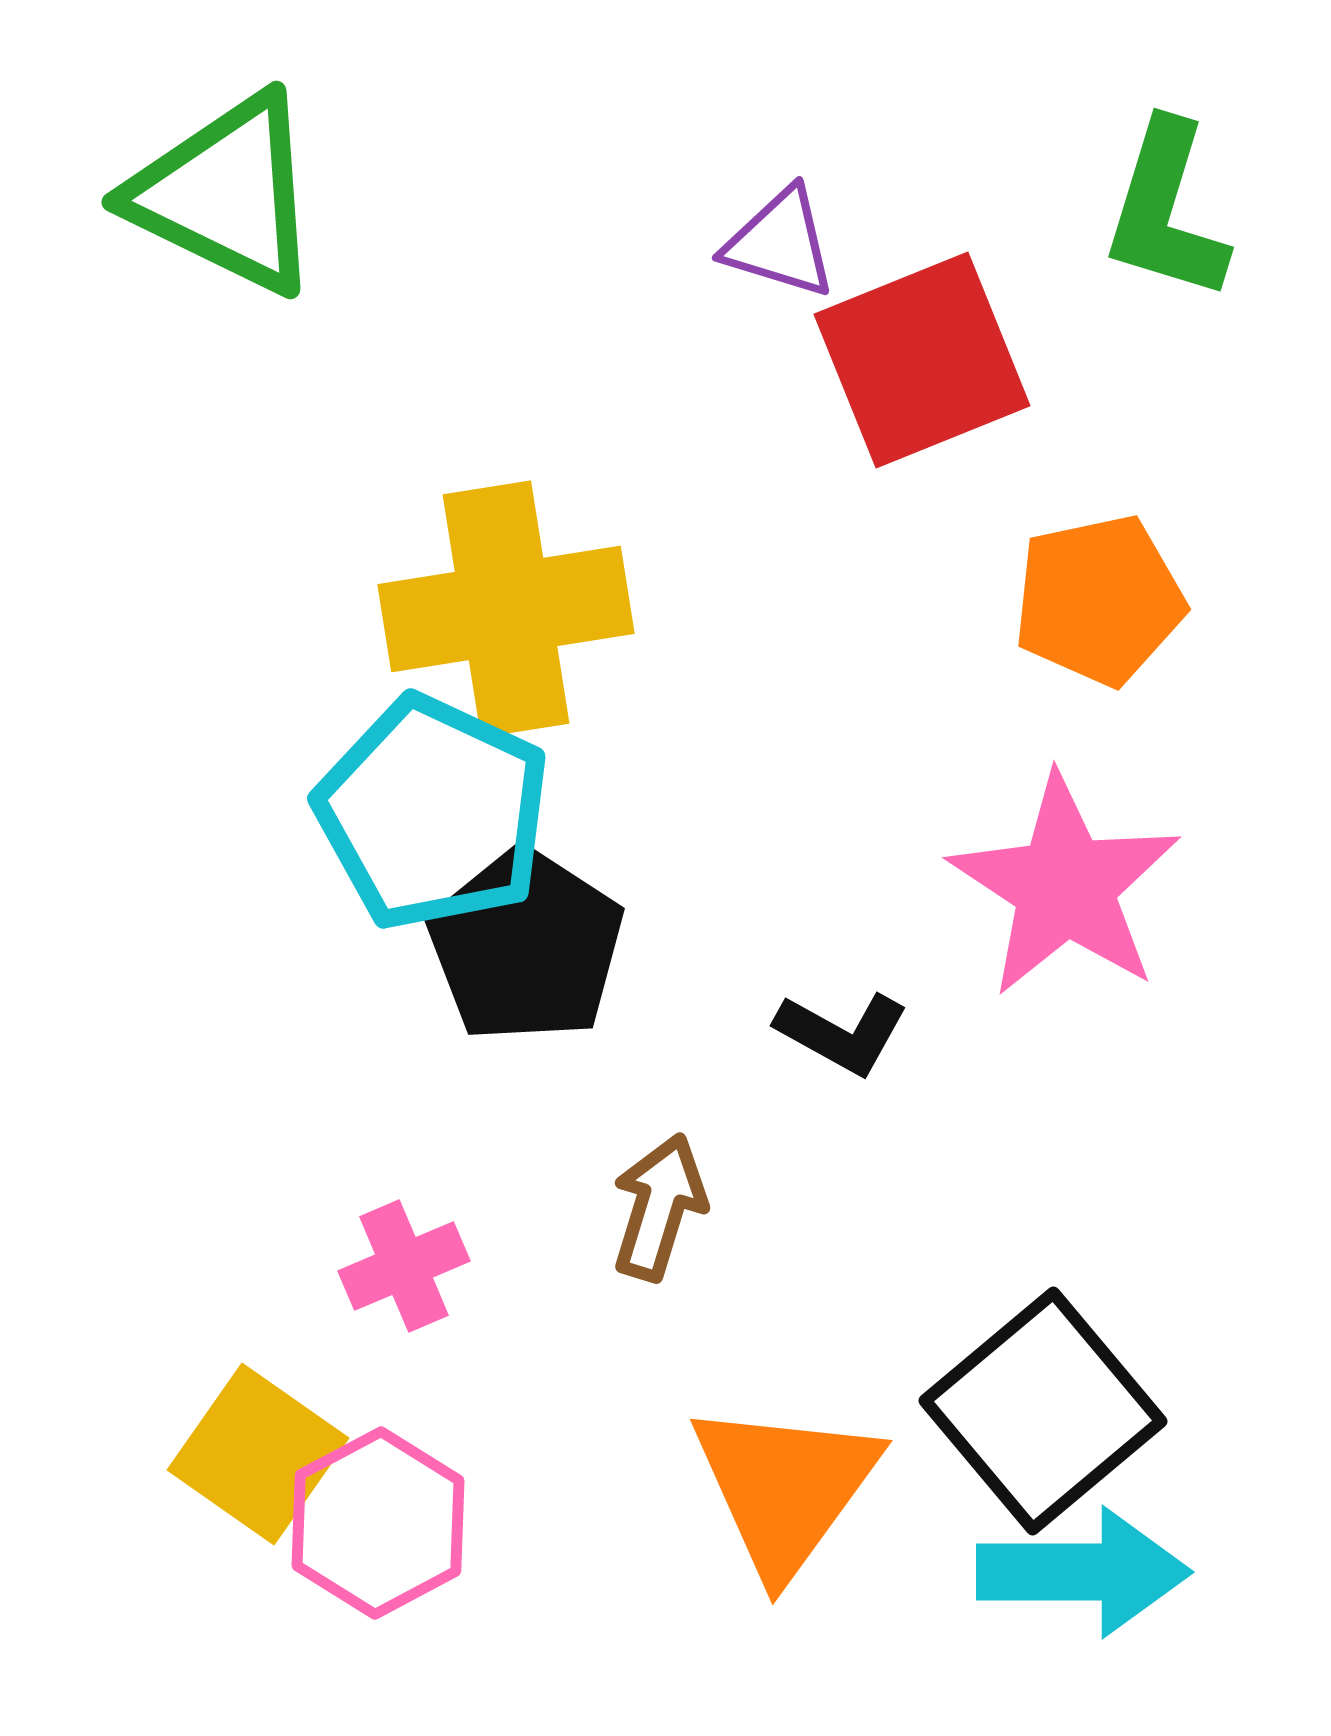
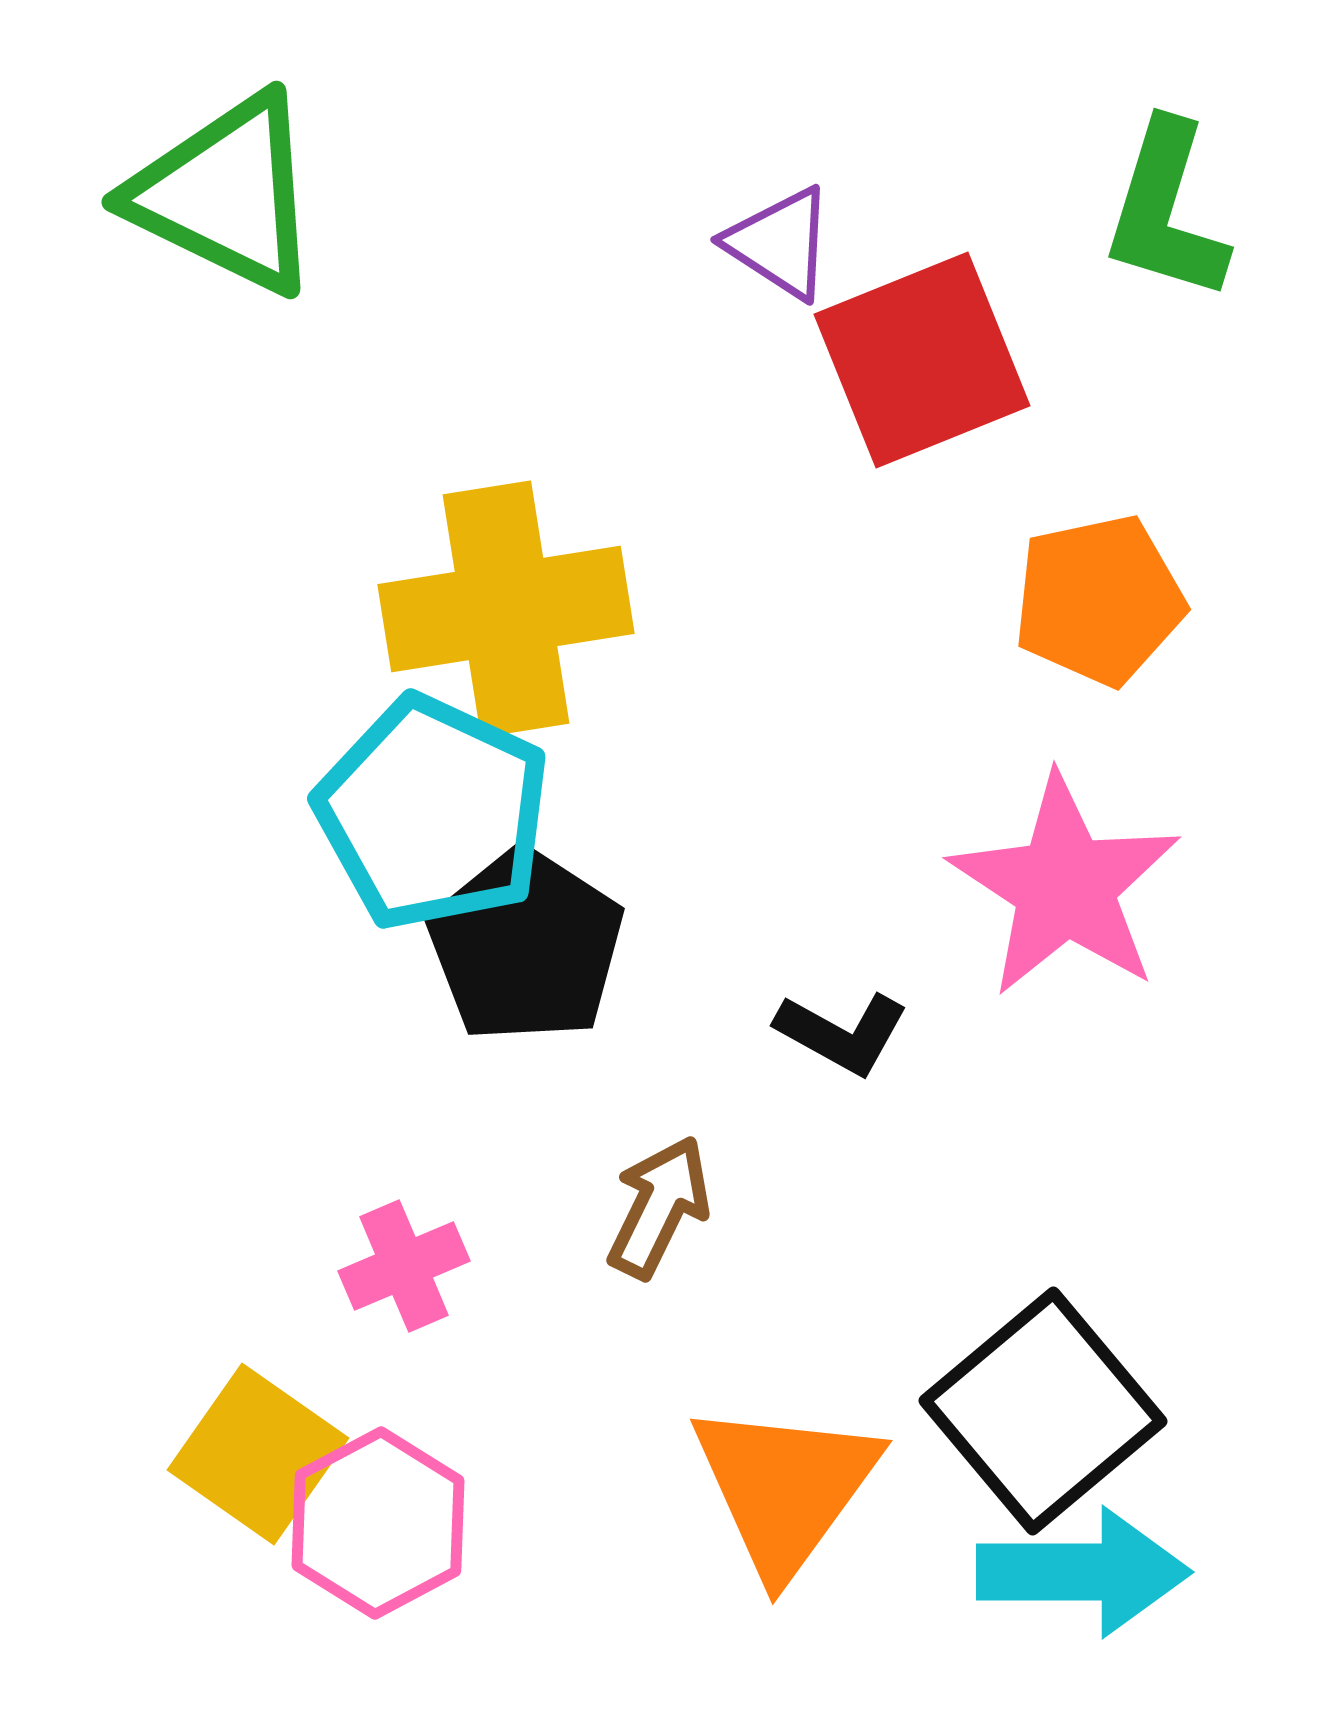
purple triangle: rotated 16 degrees clockwise
brown arrow: rotated 9 degrees clockwise
